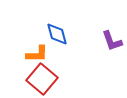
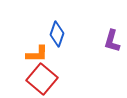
blue diamond: rotated 35 degrees clockwise
purple L-shape: rotated 35 degrees clockwise
